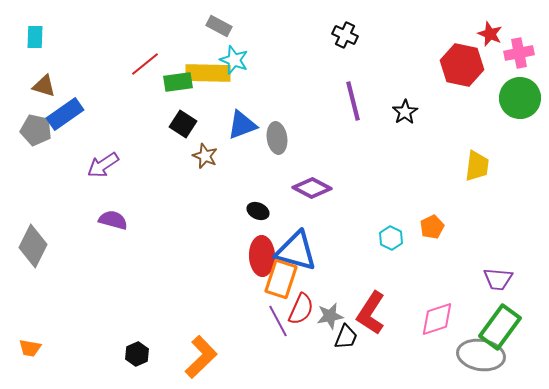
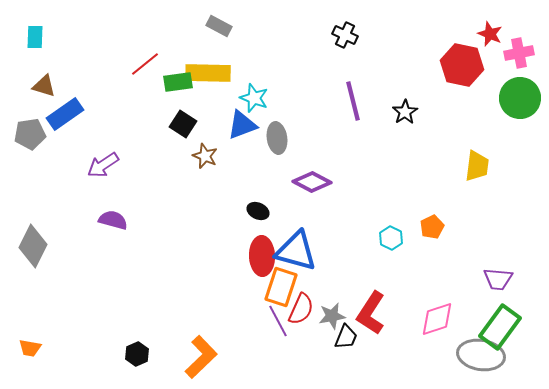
cyan star at (234, 60): moved 20 px right, 38 px down
gray pentagon at (36, 130): moved 6 px left, 4 px down; rotated 20 degrees counterclockwise
purple diamond at (312, 188): moved 6 px up
orange rectangle at (281, 279): moved 8 px down
gray star at (330, 316): moved 2 px right
